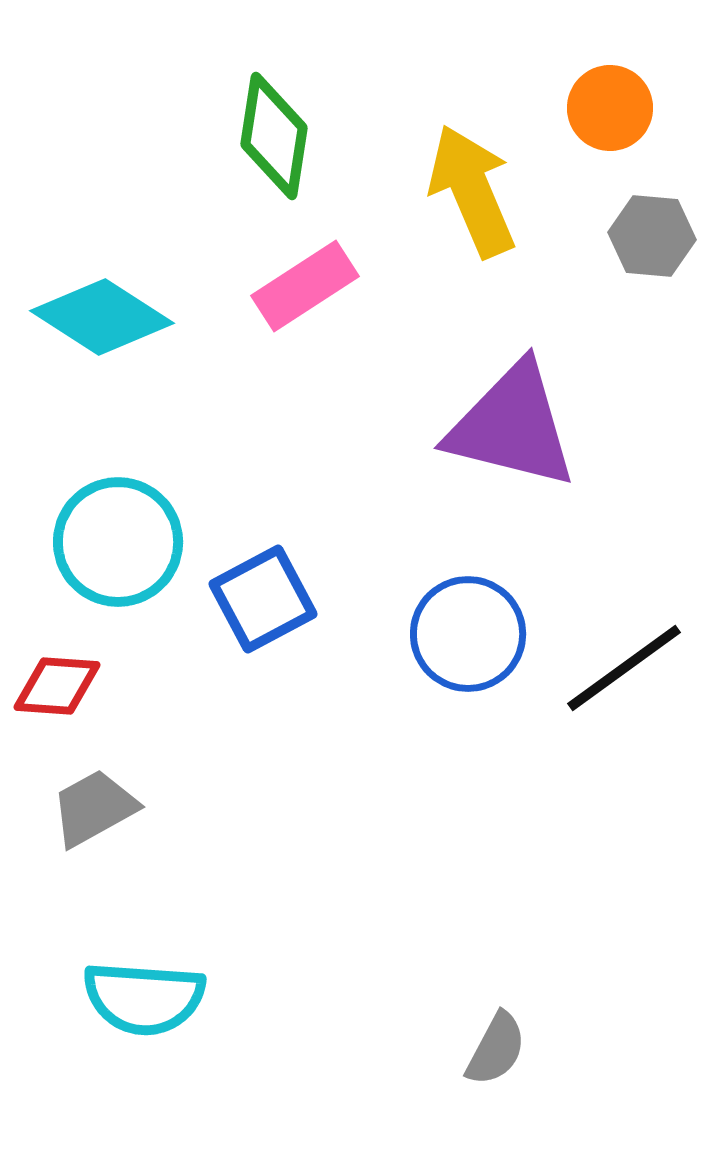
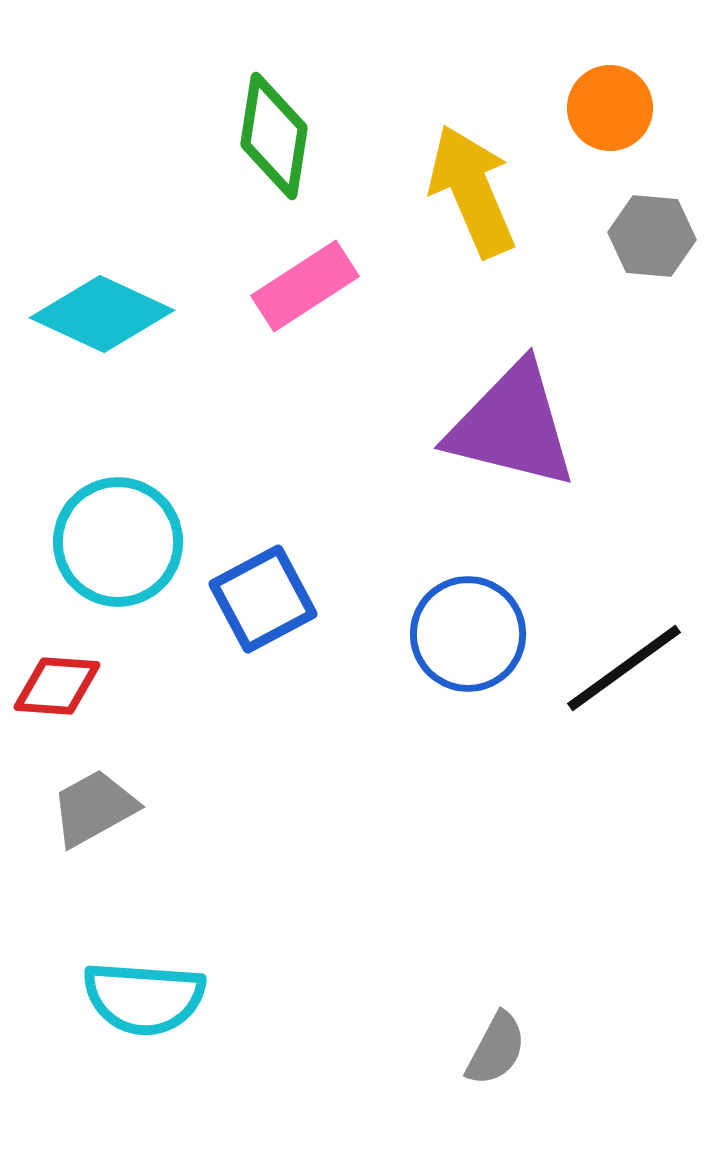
cyan diamond: moved 3 px up; rotated 8 degrees counterclockwise
